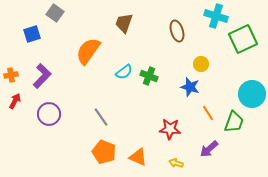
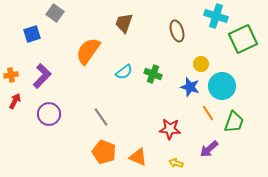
green cross: moved 4 px right, 2 px up
cyan circle: moved 30 px left, 8 px up
